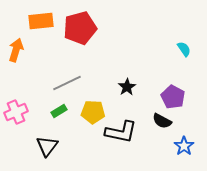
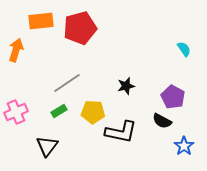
gray line: rotated 8 degrees counterclockwise
black star: moved 1 px left, 1 px up; rotated 18 degrees clockwise
